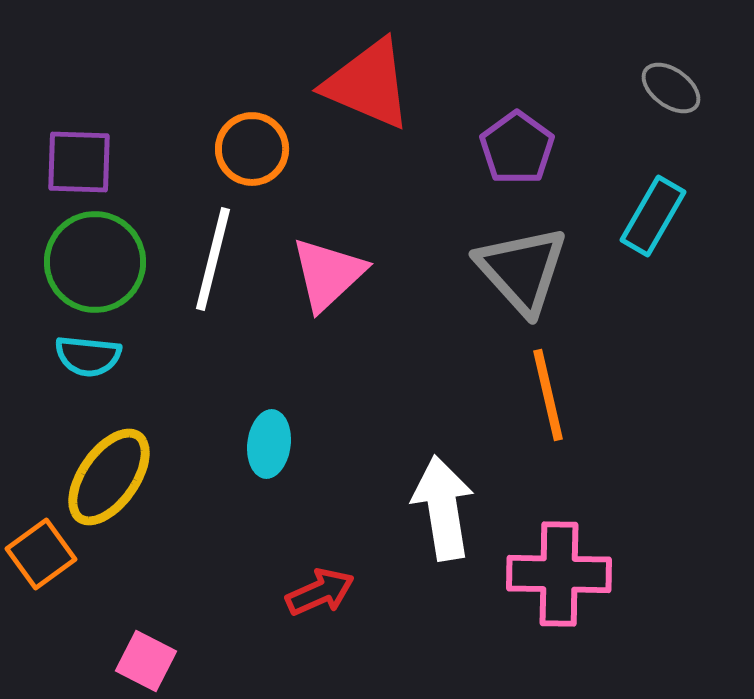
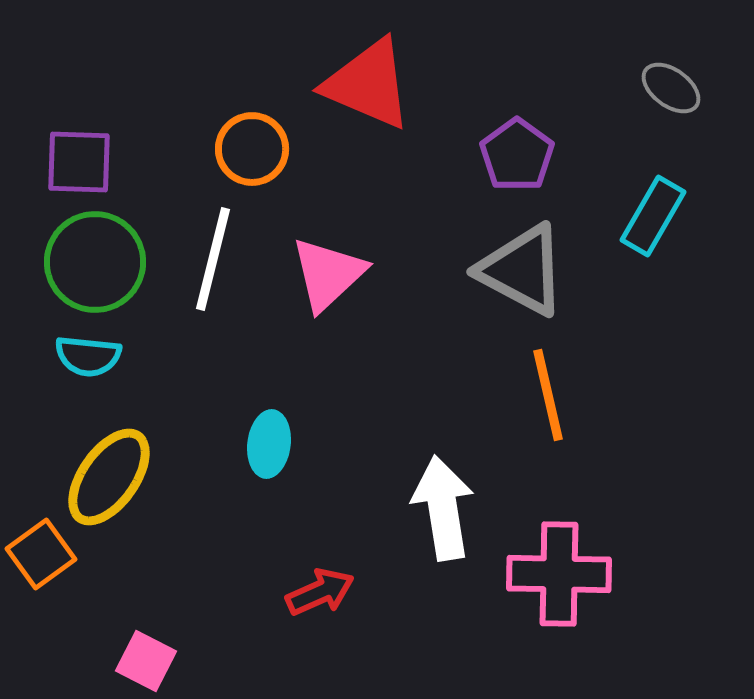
purple pentagon: moved 7 px down
gray triangle: rotated 20 degrees counterclockwise
